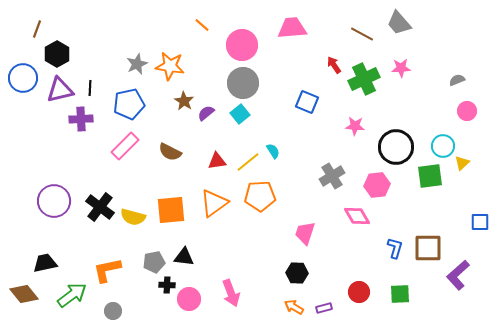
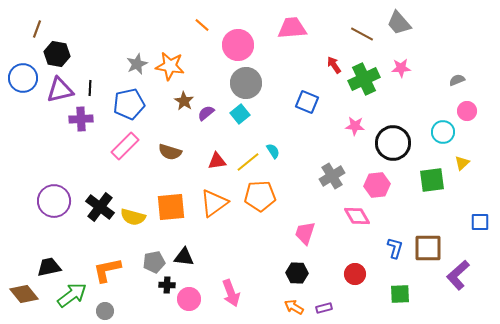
pink circle at (242, 45): moved 4 px left
black hexagon at (57, 54): rotated 20 degrees counterclockwise
gray circle at (243, 83): moved 3 px right
cyan circle at (443, 146): moved 14 px up
black circle at (396, 147): moved 3 px left, 4 px up
brown semicircle at (170, 152): rotated 10 degrees counterclockwise
green square at (430, 176): moved 2 px right, 4 px down
orange square at (171, 210): moved 3 px up
black trapezoid at (45, 263): moved 4 px right, 4 px down
red circle at (359, 292): moved 4 px left, 18 px up
gray circle at (113, 311): moved 8 px left
